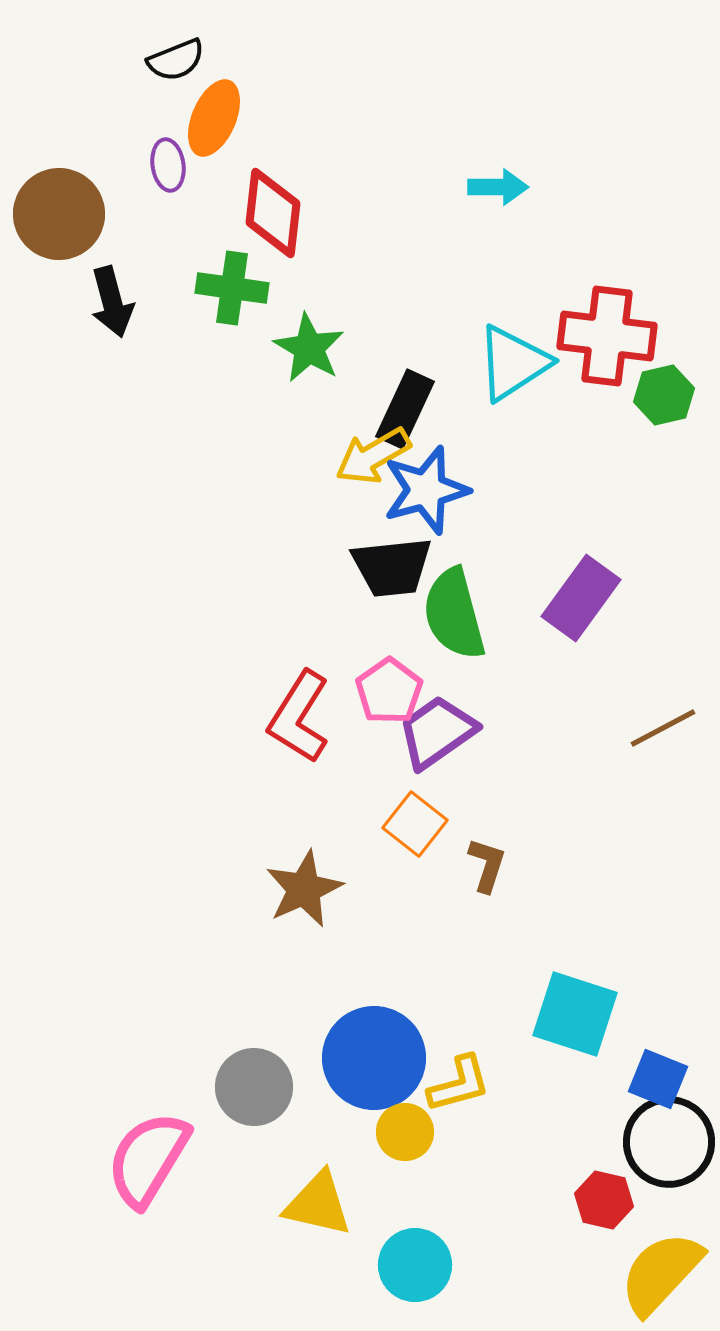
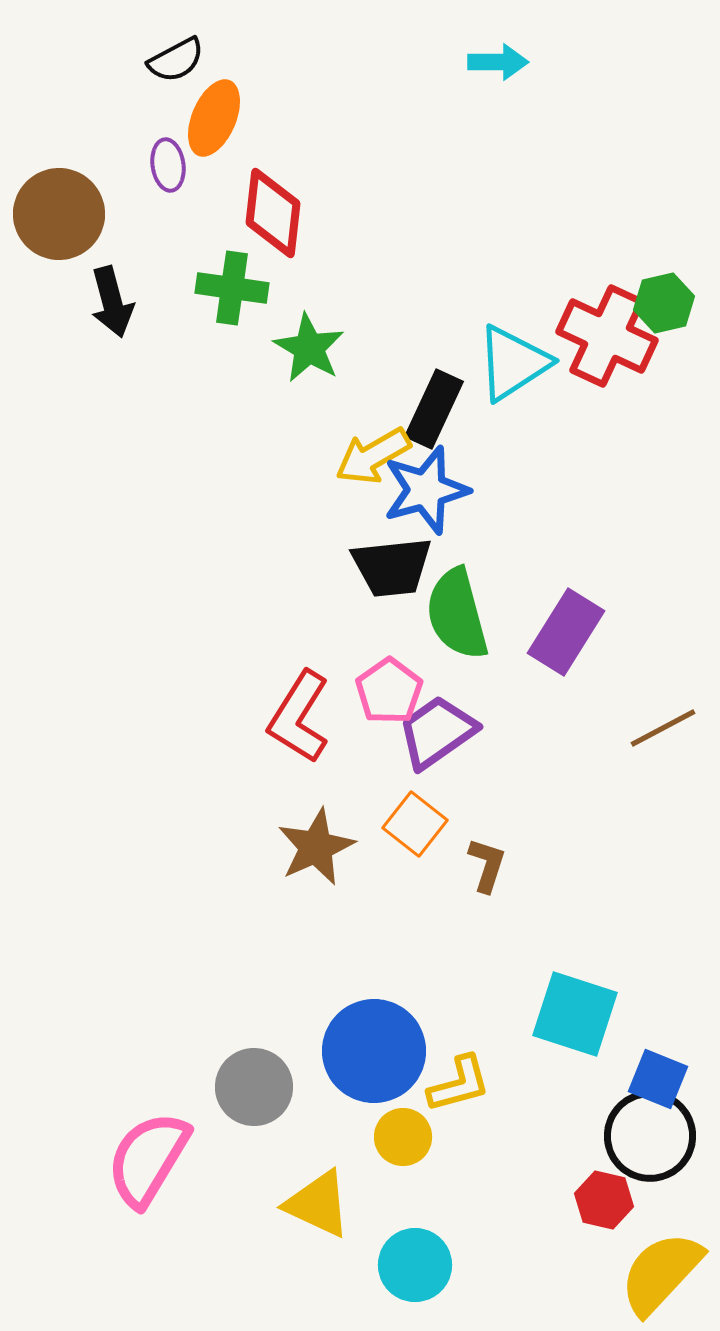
black semicircle: rotated 6 degrees counterclockwise
cyan arrow: moved 125 px up
red cross: rotated 18 degrees clockwise
green hexagon: moved 92 px up
black rectangle: moved 29 px right
purple rectangle: moved 15 px left, 34 px down; rotated 4 degrees counterclockwise
green semicircle: moved 3 px right
brown star: moved 12 px right, 42 px up
blue circle: moved 7 px up
yellow circle: moved 2 px left, 5 px down
black circle: moved 19 px left, 6 px up
yellow triangle: rotated 12 degrees clockwise
